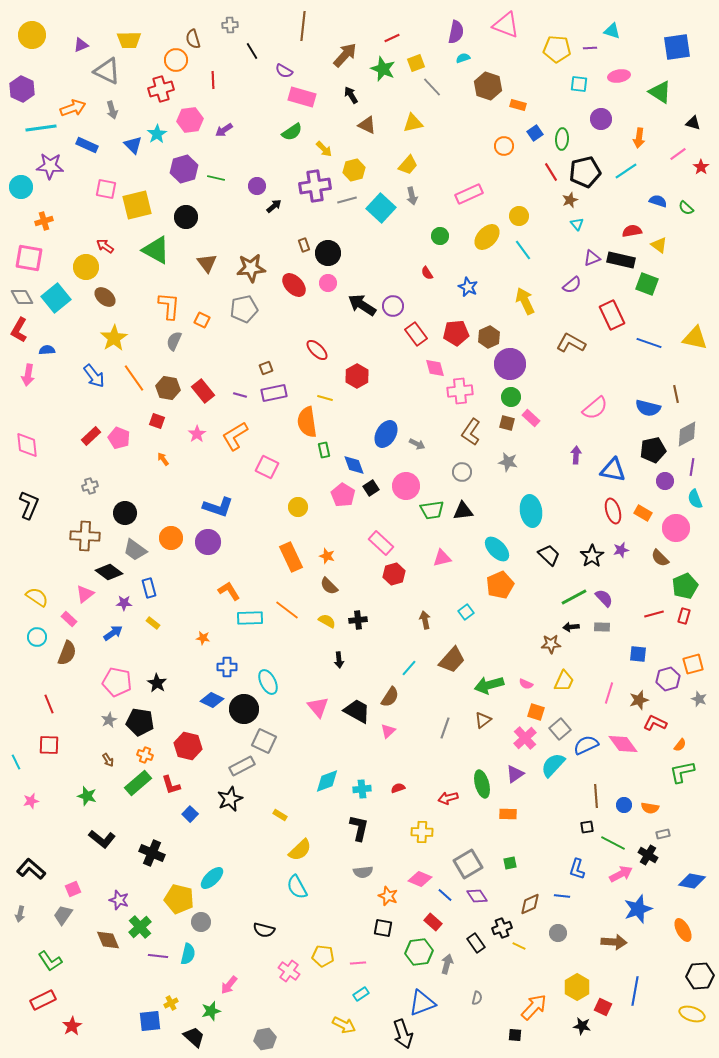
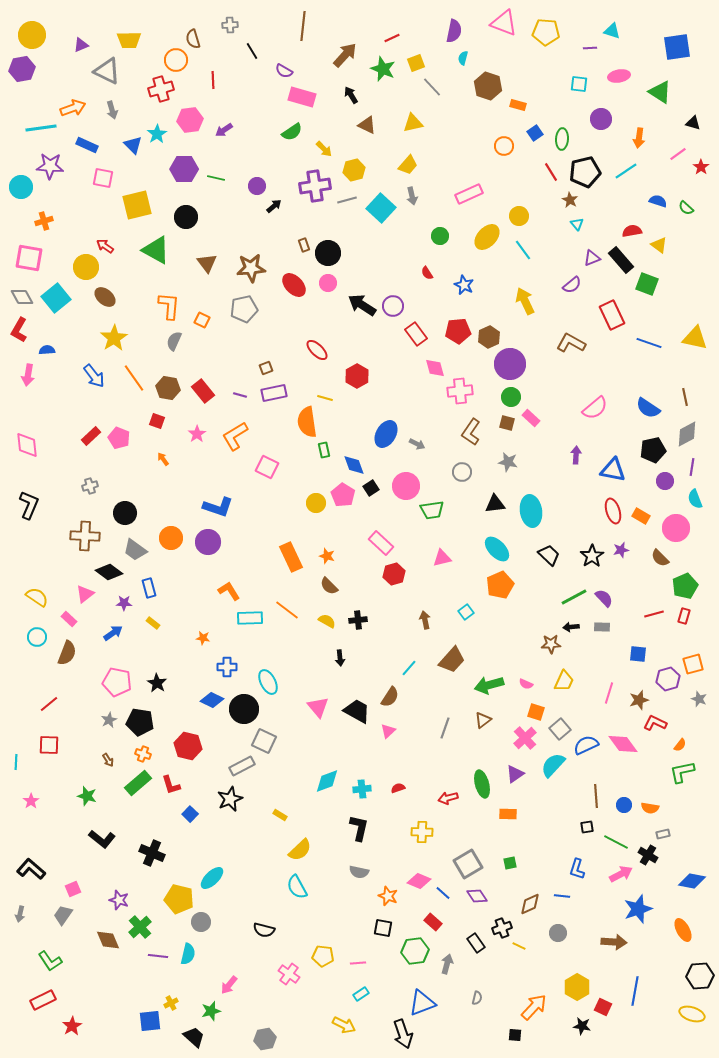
pink triangle at (506, 25): moved 2 px left, 2 px up
purple semicircle at (456, 32): moved 2 px left, 1 px up
yellow pentagon at (557, 49): moved 11 px left, 17 px up
cyan semicircle at (463, 58): rotated 56 degrees counterclockwise
purple hexagon at (22, 89): moved 20 px up; rotated 25 degrees clockwise
purple hexagon at (184, 169): rotated 16 degrees clockwise
pink square at (106, 189): moved 3 px left, 11 px up
brown star at (570, 200): rotated 21 degrees counterclockwise
black rectangle at (621, 260): rotated 36 degrees clockwise
blue star at (468, 287): moved 4 px left, 2 px up
red pentagon at (456, 333): moved 2 px right, 2 px up
brown line at (676, 394): moved 9 px right, 3 px down
blue semicircle at (648, 408): rotated 20 degrees clockwise
yellow circle at (298, 507): moved 18 px right, 4 px up
black triangle at (463, 511): moved 32 px right, 7 px up
orange rectangle at (643, 513): moved 2 px left, 3 px down
black arrow at (339, 660): moved 1 px right, 2 px up
red line at (49, 704): rotated 72 degrees clockwise
orange cross at (145, 755): moved 2 px left, 1 px up
cyan line at (16, 762): rotated 28 degrees clockwise
pink star at (31, 801): rotated 21 degrees counterclockwise
green line at (613, 843): moved 3 px right, 1 px up
gray semicircle at (363, 872): moved 4 px left; rotated 18 degrees clockwise
pink diamond at (420, 879): moved 1 px left, 2 px down
blue line at (445, 895): moved 2 px left, 2 px up
green hexagon at (419, 952): moved 4 px left, 1 px up
pink cross at (289, 971): moved 3 px down
